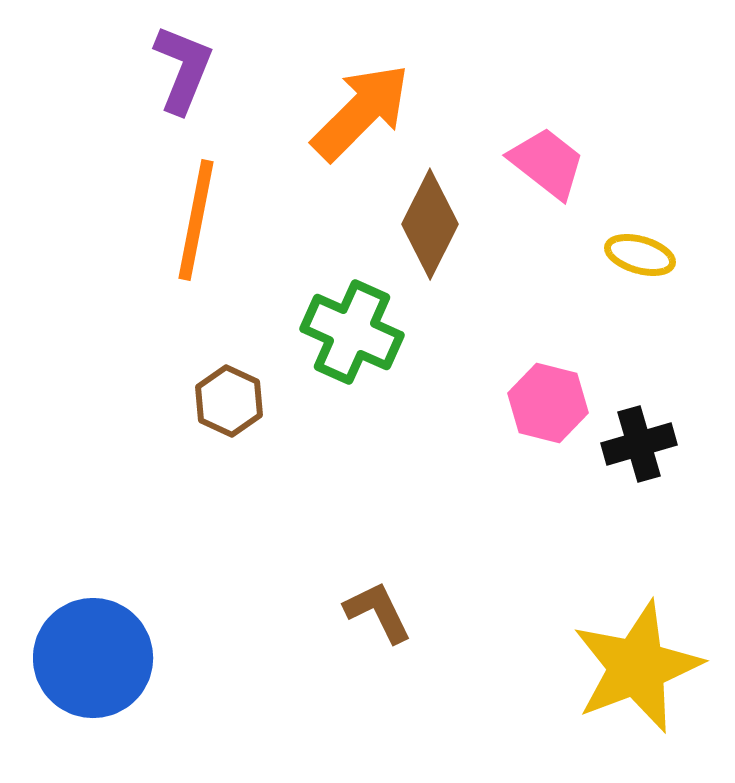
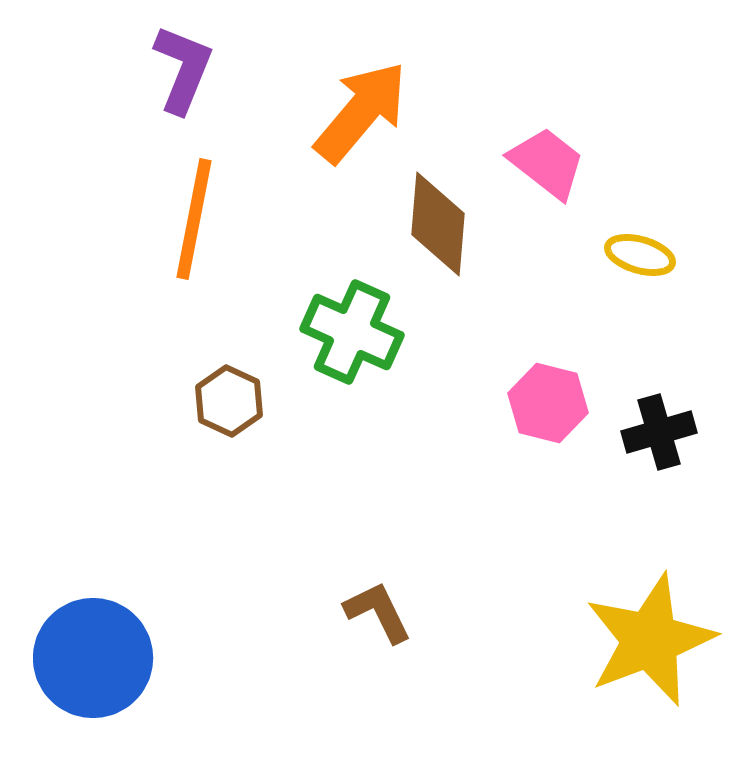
orange arrow: rotated 5 degrees counterclockwise
orange line: moved 2 px left, 1 px up
brown diamond: moved 8 px right; rotated 22 degrees counterclockwise
black cross: moved 20 px right, 12 px up
yellow star: moved 13 px right, 27 px up
